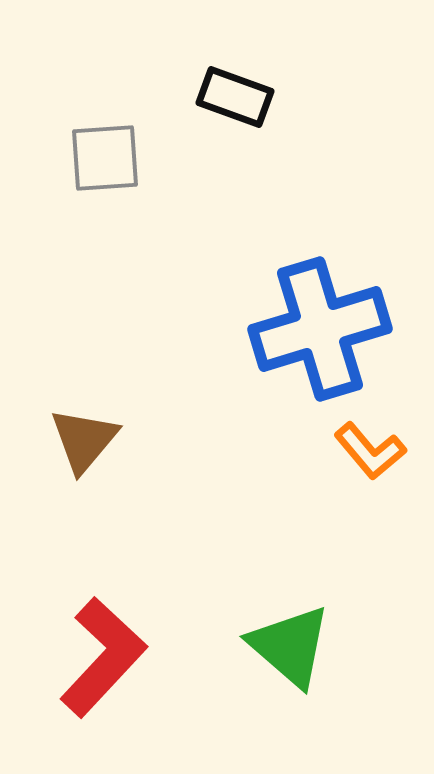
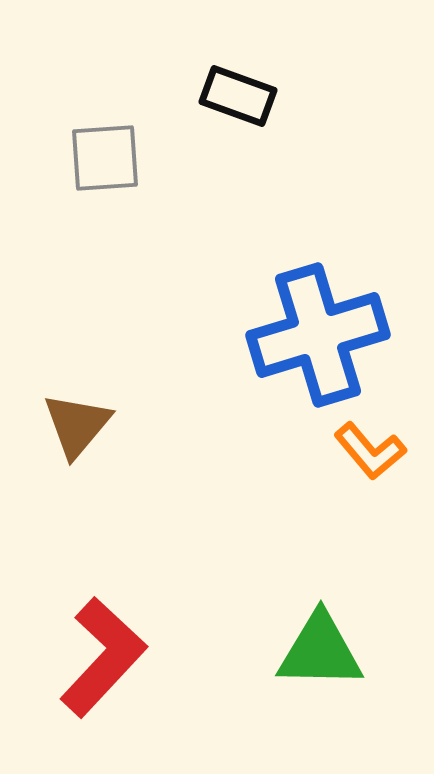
black rectangle: moved 3 px right, 1 px up
blue cross: moved 2 px left, 6 px down
brown triangle: moved 7 px left, 15 px up
green triangle: moved 30 px right, 5 px down; rotated 40 degrees counterclockwise
